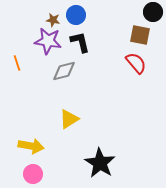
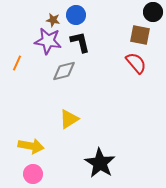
orange line: rotated 42 degrees clockwise
